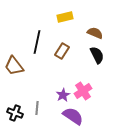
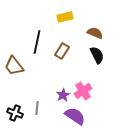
purple semicircle: moved 2 px right
